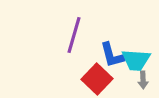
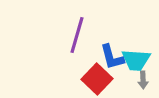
purple line: moved 3 px right
blue L-shape: moved 2 px down
